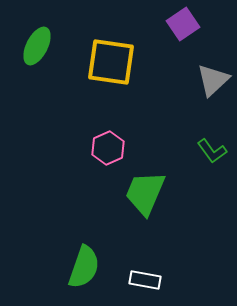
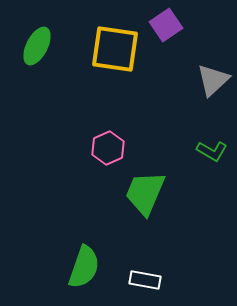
purple square: moved 17 px left, 1 px down
yellow square: moved 4 px right, 13 px up
green L-shape: rotated 24 degrees counterclockwise
